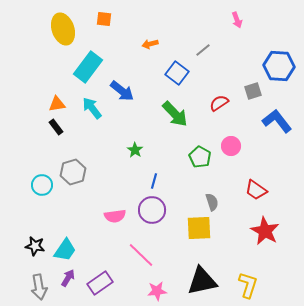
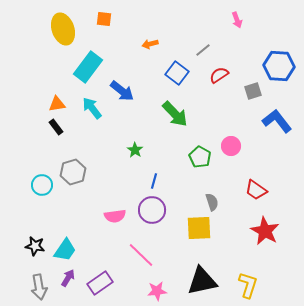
red semicircle: moved 28 px up
